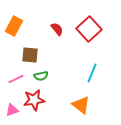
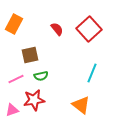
orange rectangle: moved 2 px up
brown square: rotated 18 degrees counterclockwise
